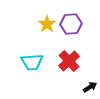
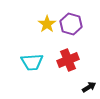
purple hexagon: rotated 20 degrees clockwise
red cross: moved 1 px left, 1 px up; rotated 20 degrees clockwise
black arrow: moved 1 px left
